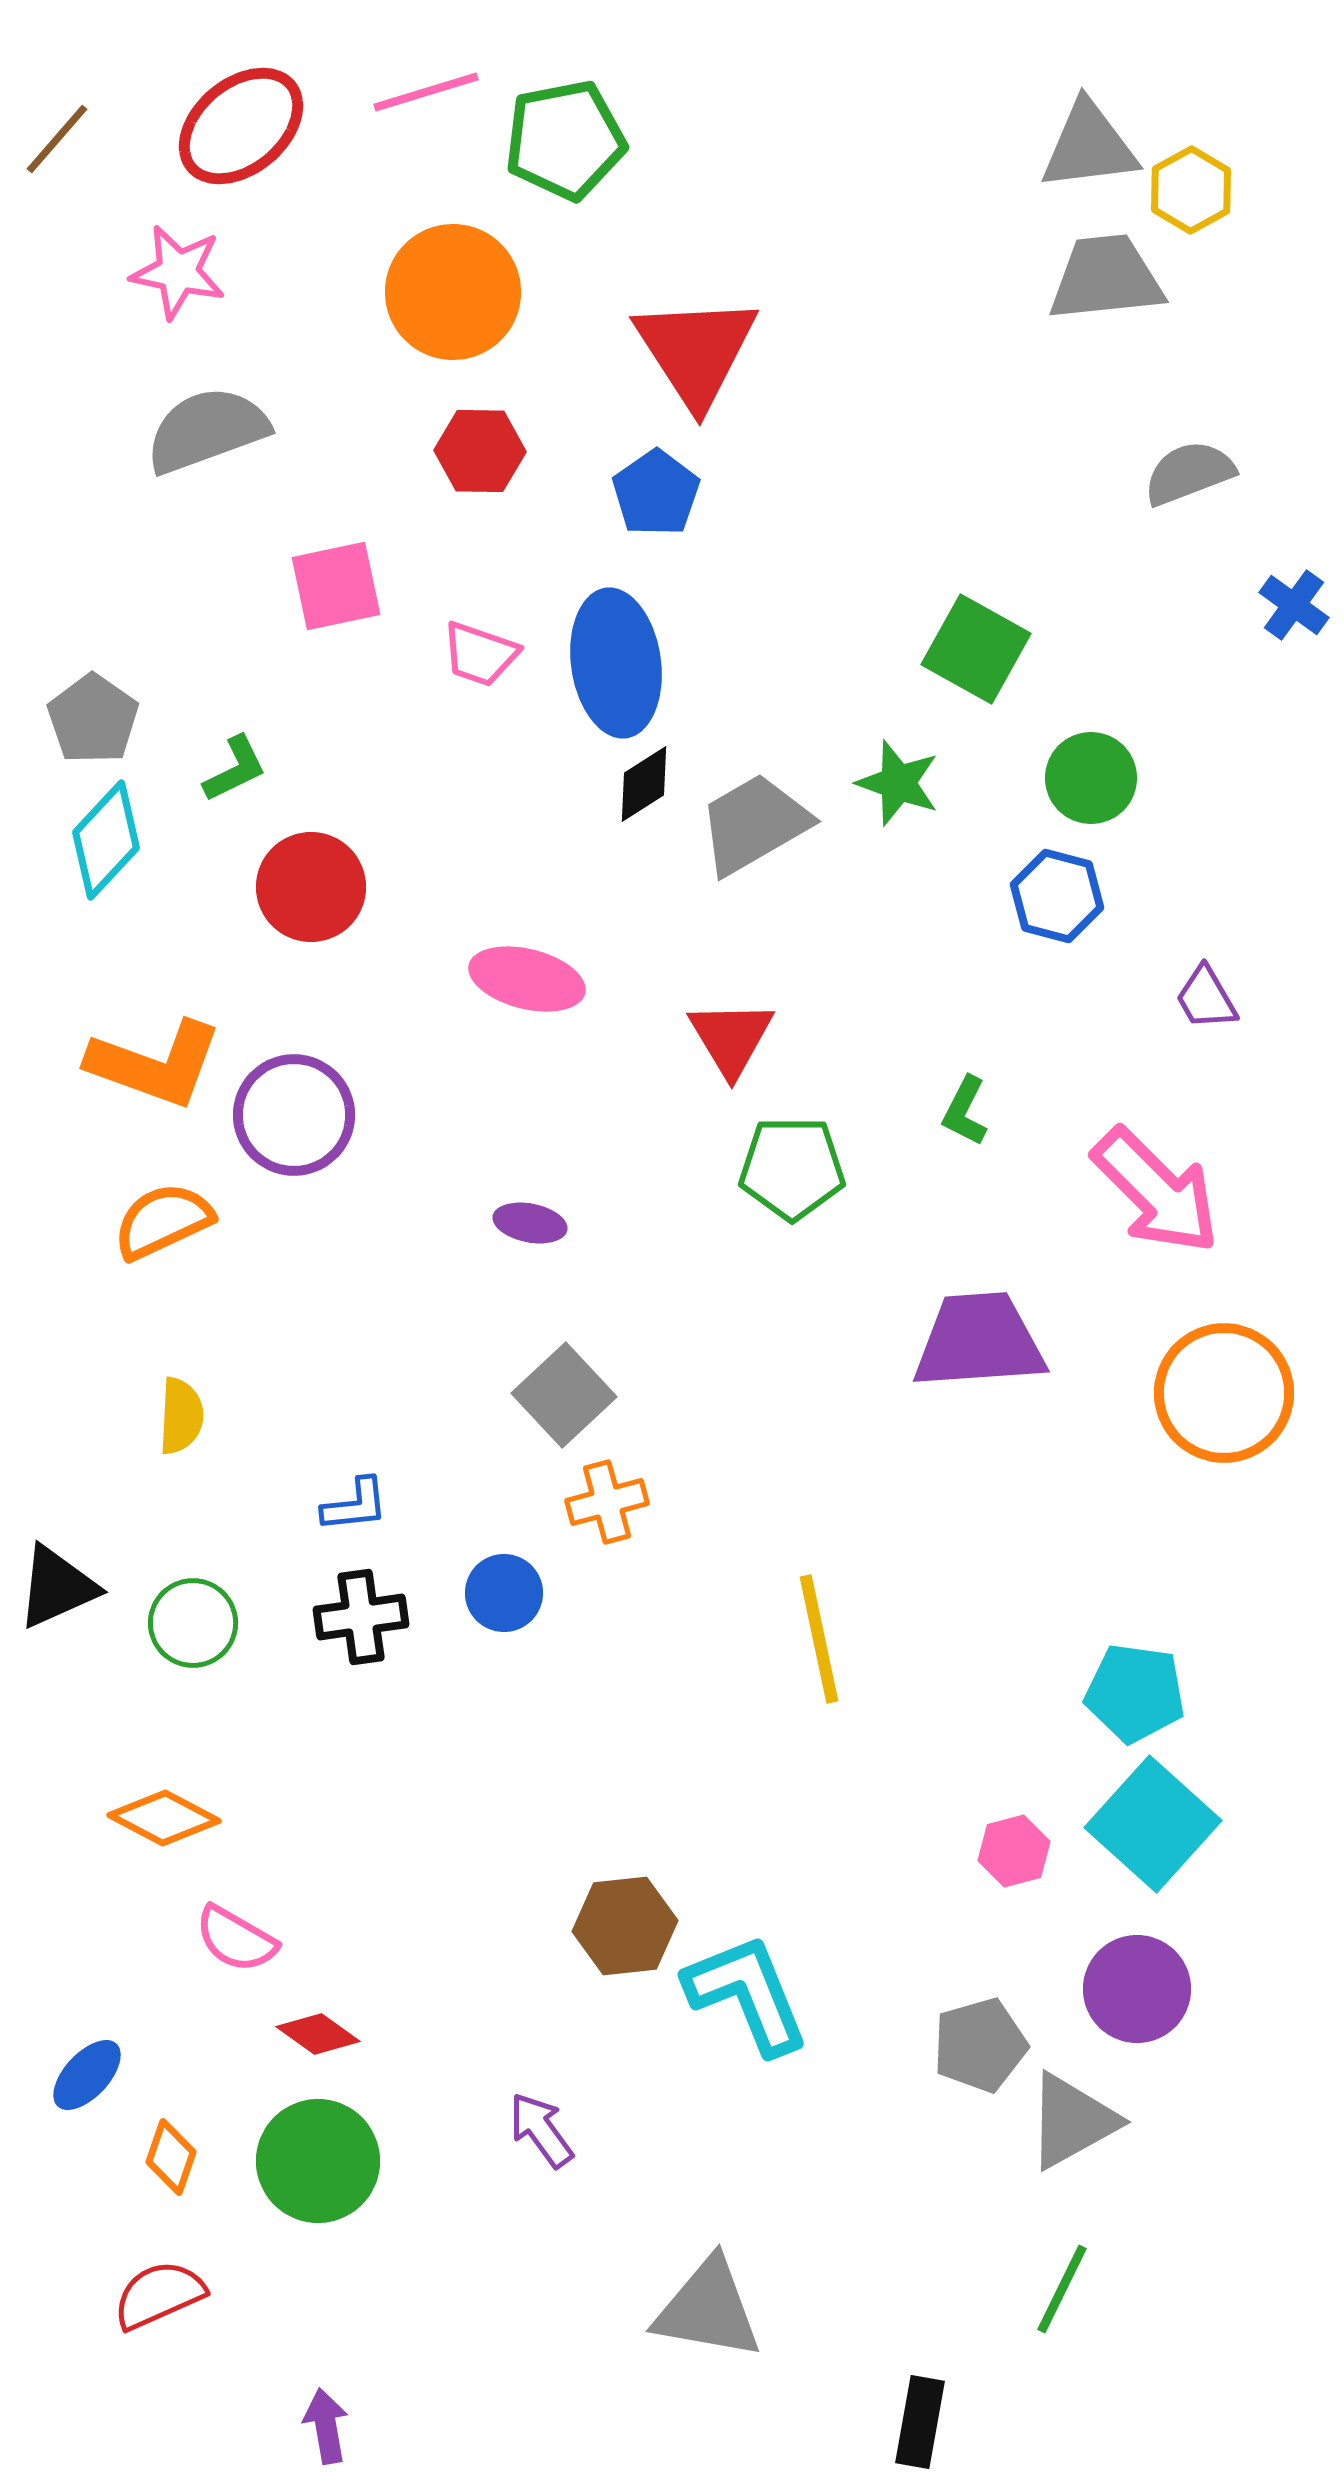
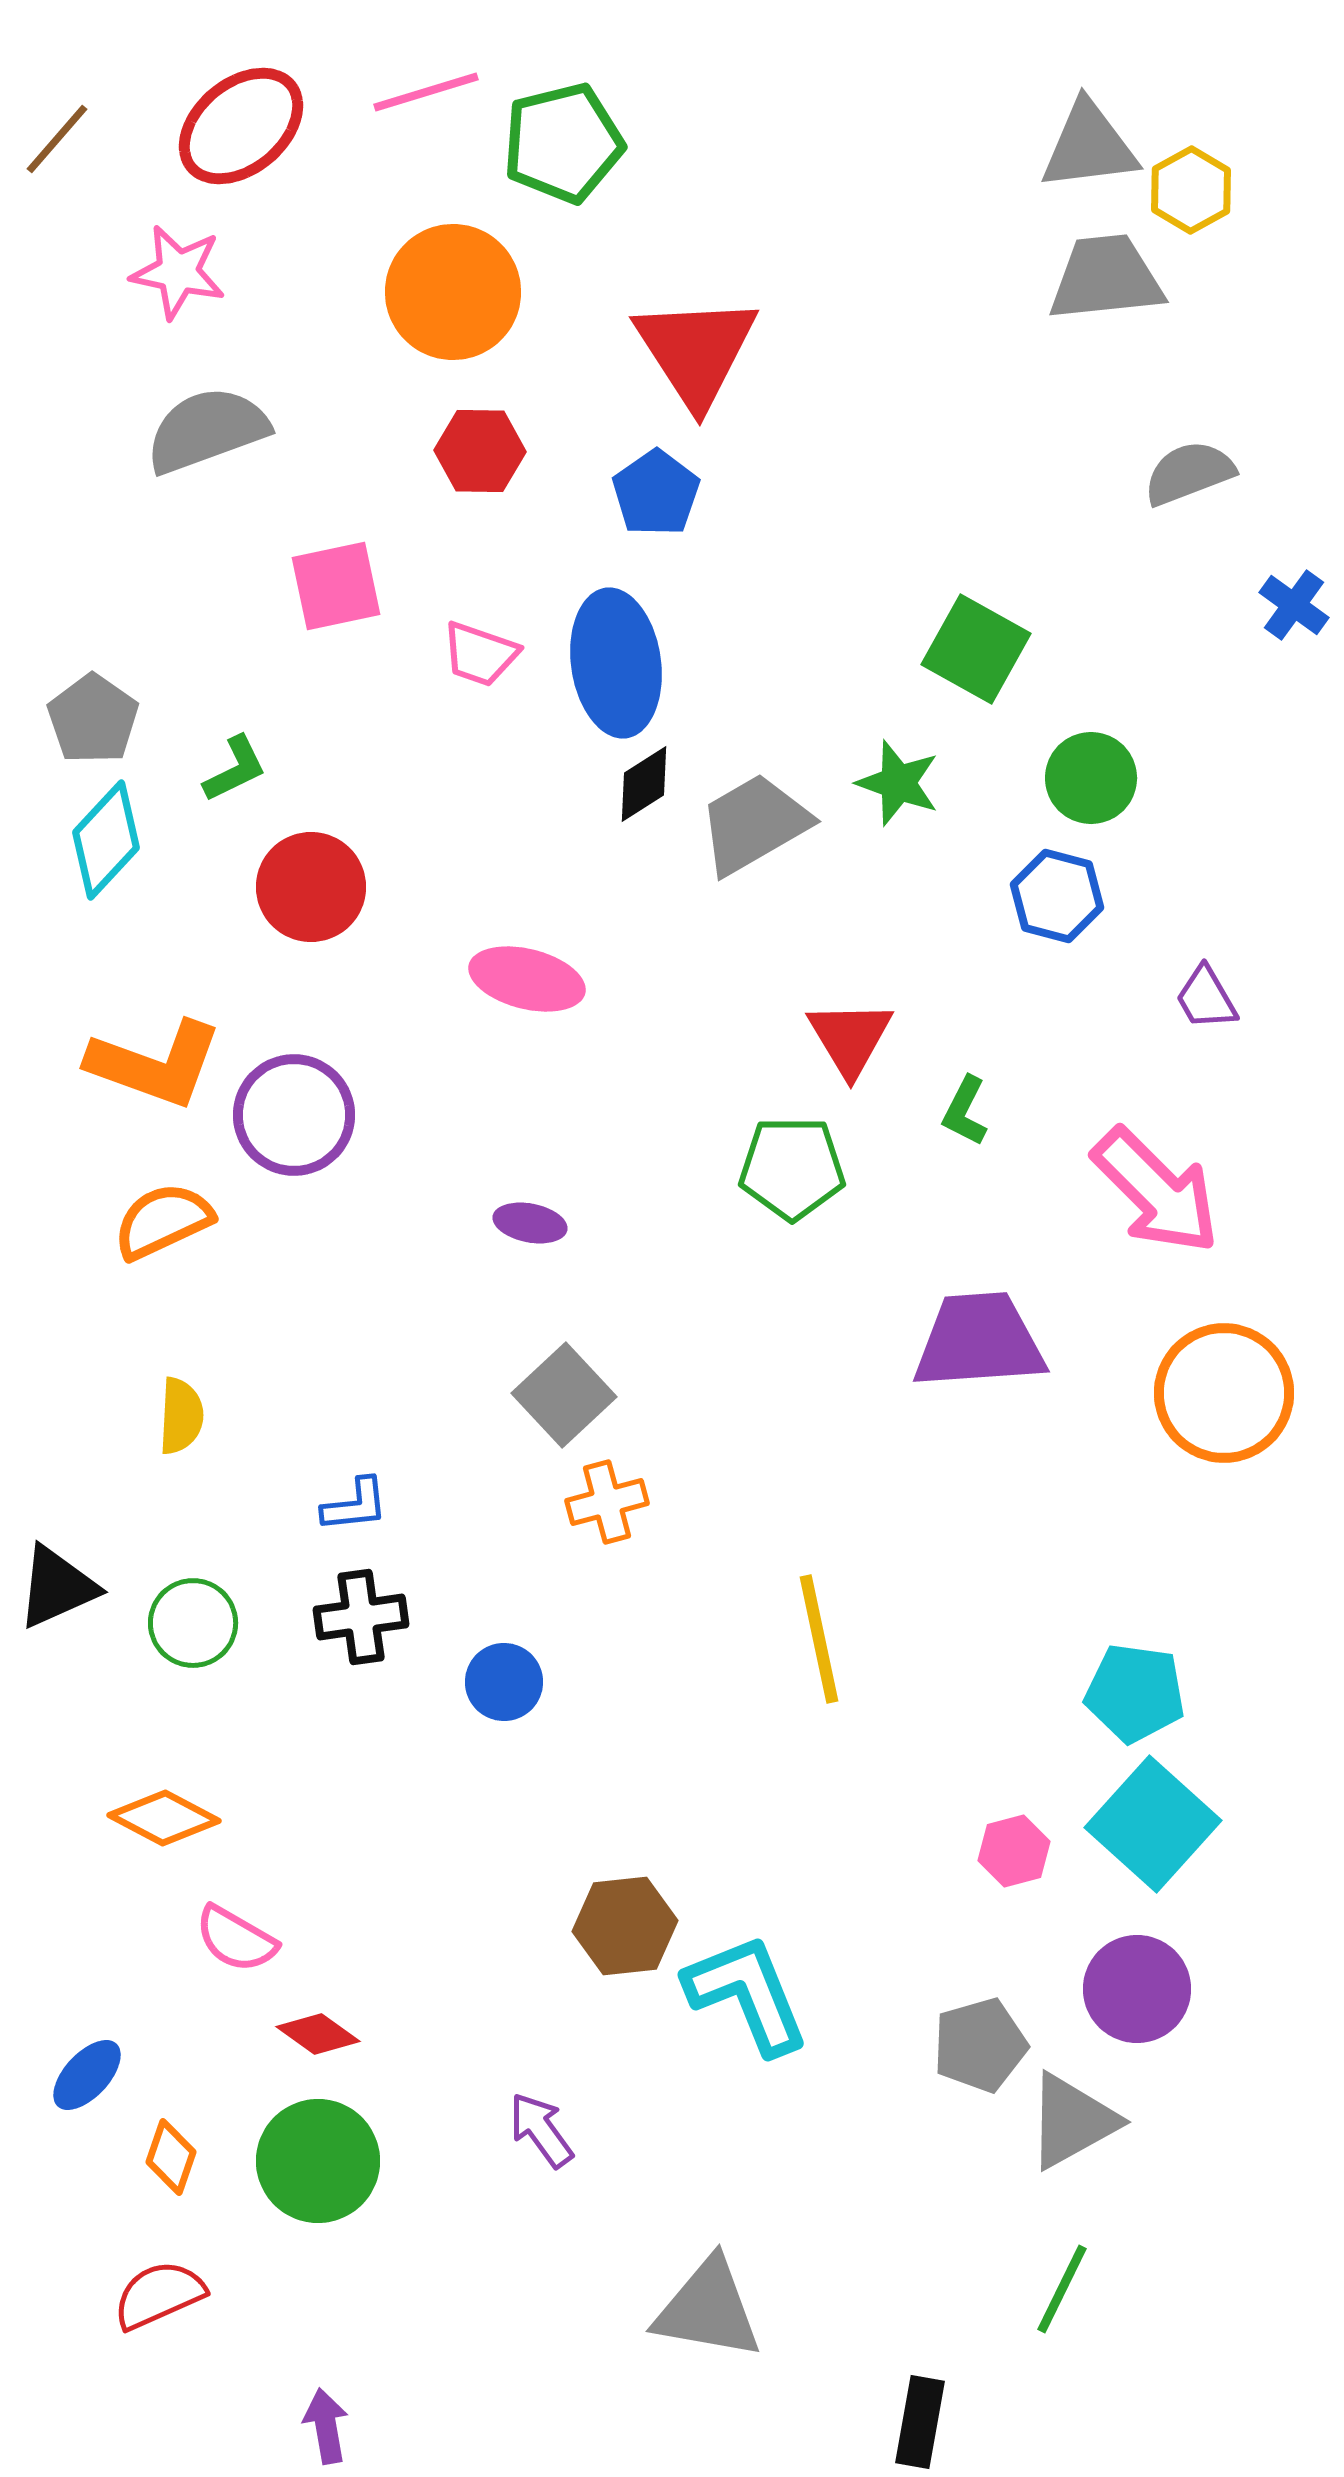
green pentagon at (565, 140): moved 2 px left, 3 px down; rotated 3 degrees counterclockwise
red triangle at (731, 1038): moved 119 px right
blue circle at (504, 1593): moved 89 px down
